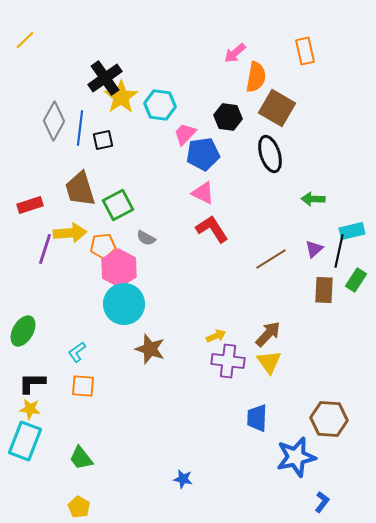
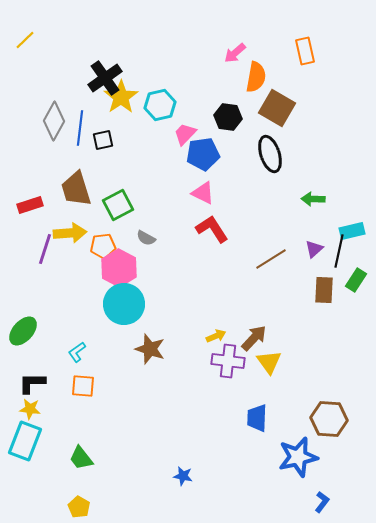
cyan hexagon at (160, 105): rotated 20 degrees counterclockwise
brown trapezoid at (80, 189): moved 4 px left
green ellipse at (23, 331): rotated 12 degrees clockwise
brown arrow at (268, 334): moved 14 px left, 4 px down
blue star at (296, 457): moved 2 px right
blue star at (183, 479): moved 3 px up
